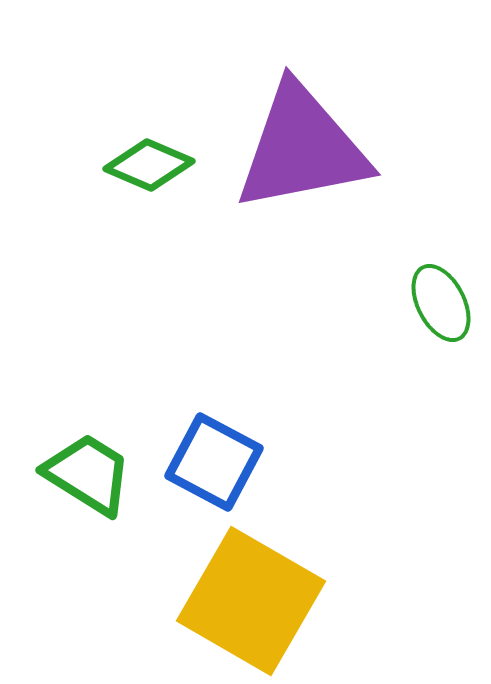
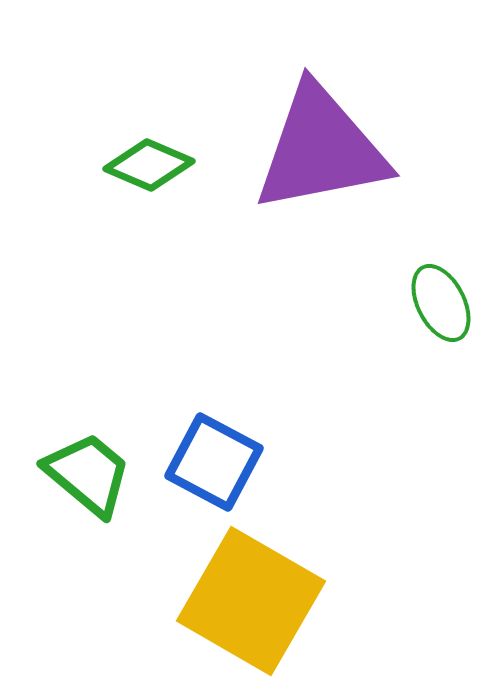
purple triangle: moved 19 px right, 1 px down
green trapezoid: rotated 8 degrees clockwise
